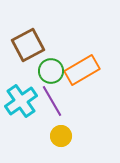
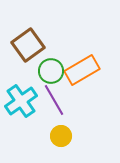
brown square: rotated 8 degrees counterclockwise
purple line: moved 2 px right, 1 px up
